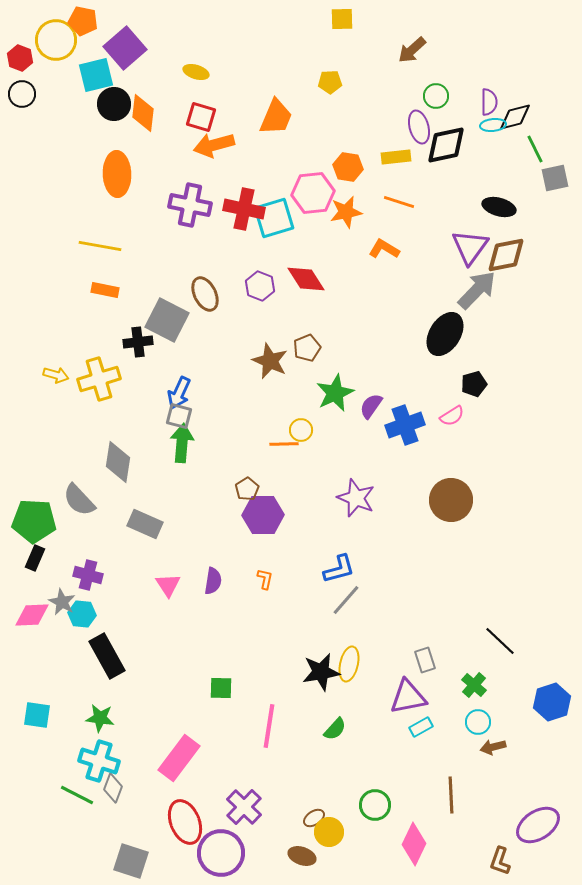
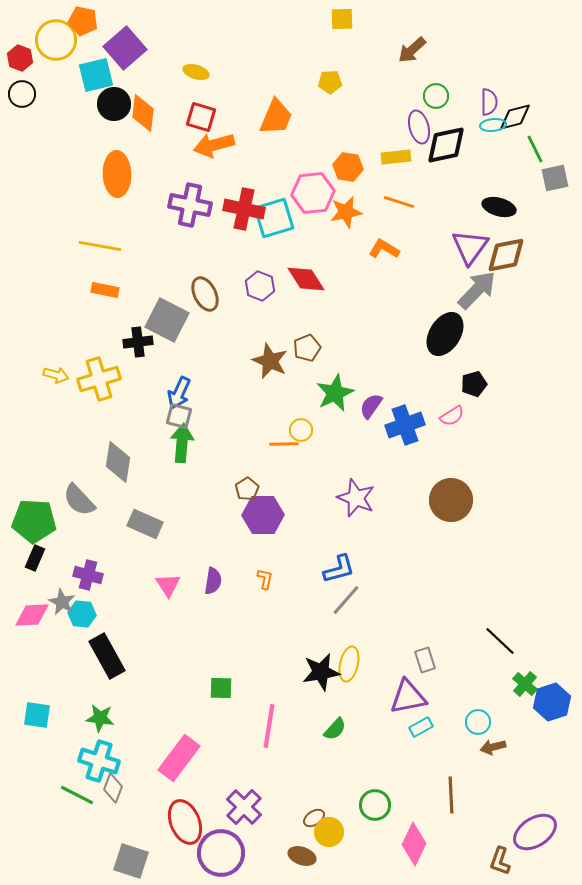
green cross at (474, 685): moved 51 px right, 1 px up
purple ellipse at (538, 825): moved 3 px left, 7 px down
